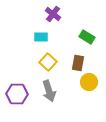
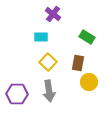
gray arrow: rotated 10 degrees clockwise
